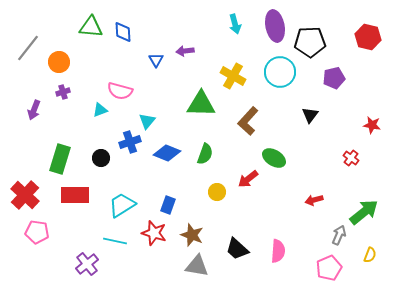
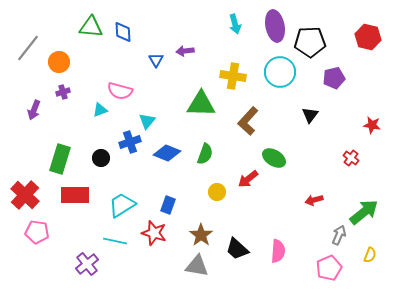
yellow cross at (233, 76): rotated 20 degrees counterclockwise
brown star at (192, 235): moved 9 px right; rotated 15 degrees clockwise
